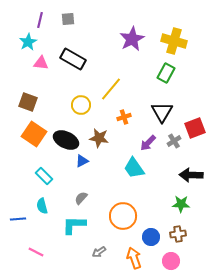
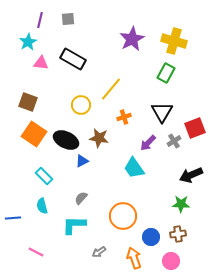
black arrow: rotated 25 degrees counterclockwise
blue line: moved 5 px left, 1 px up
